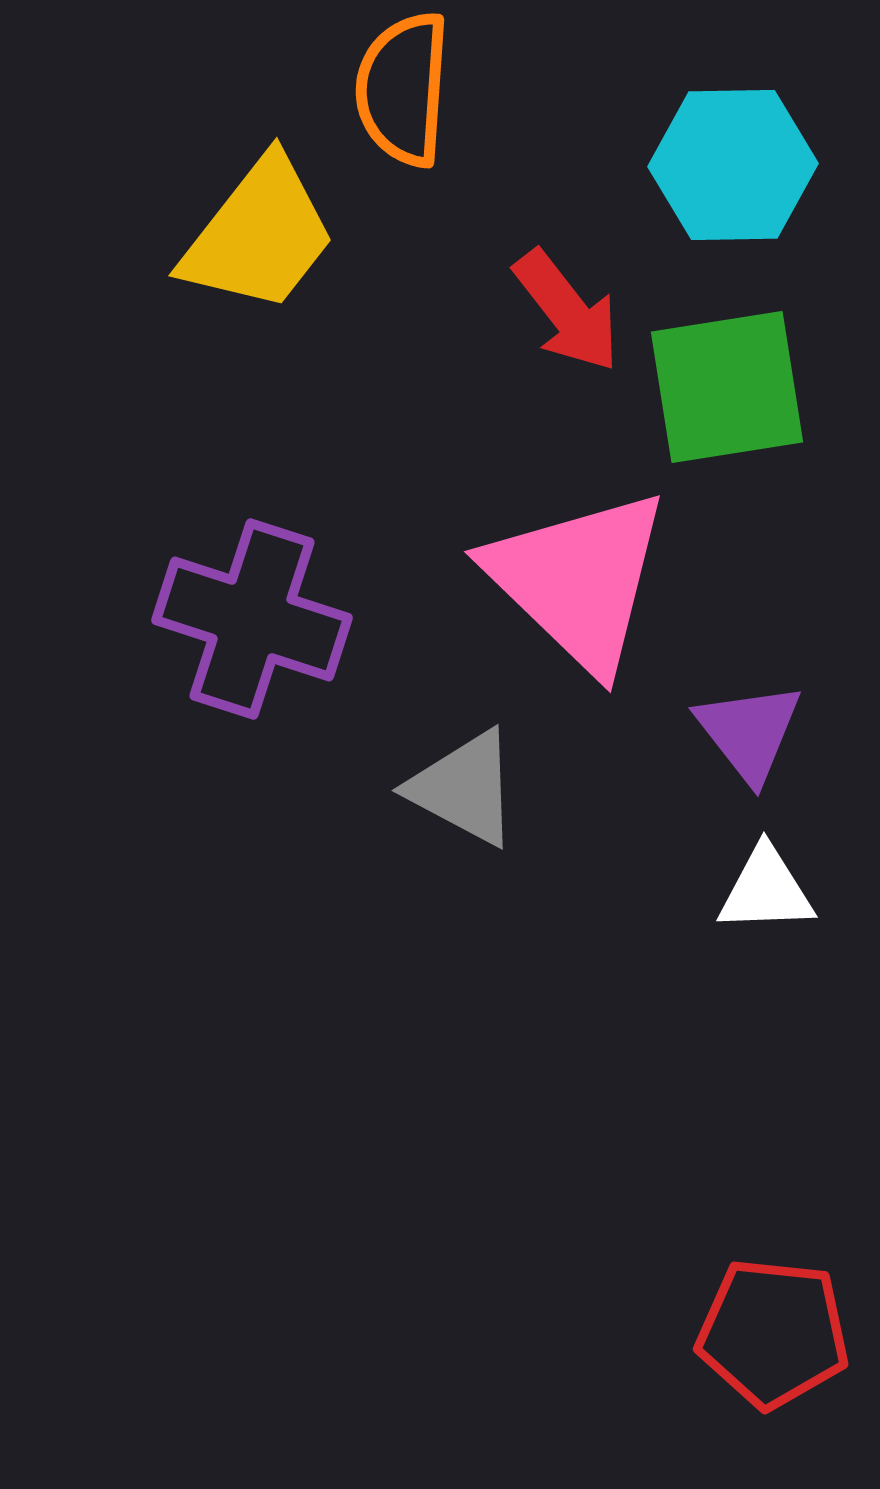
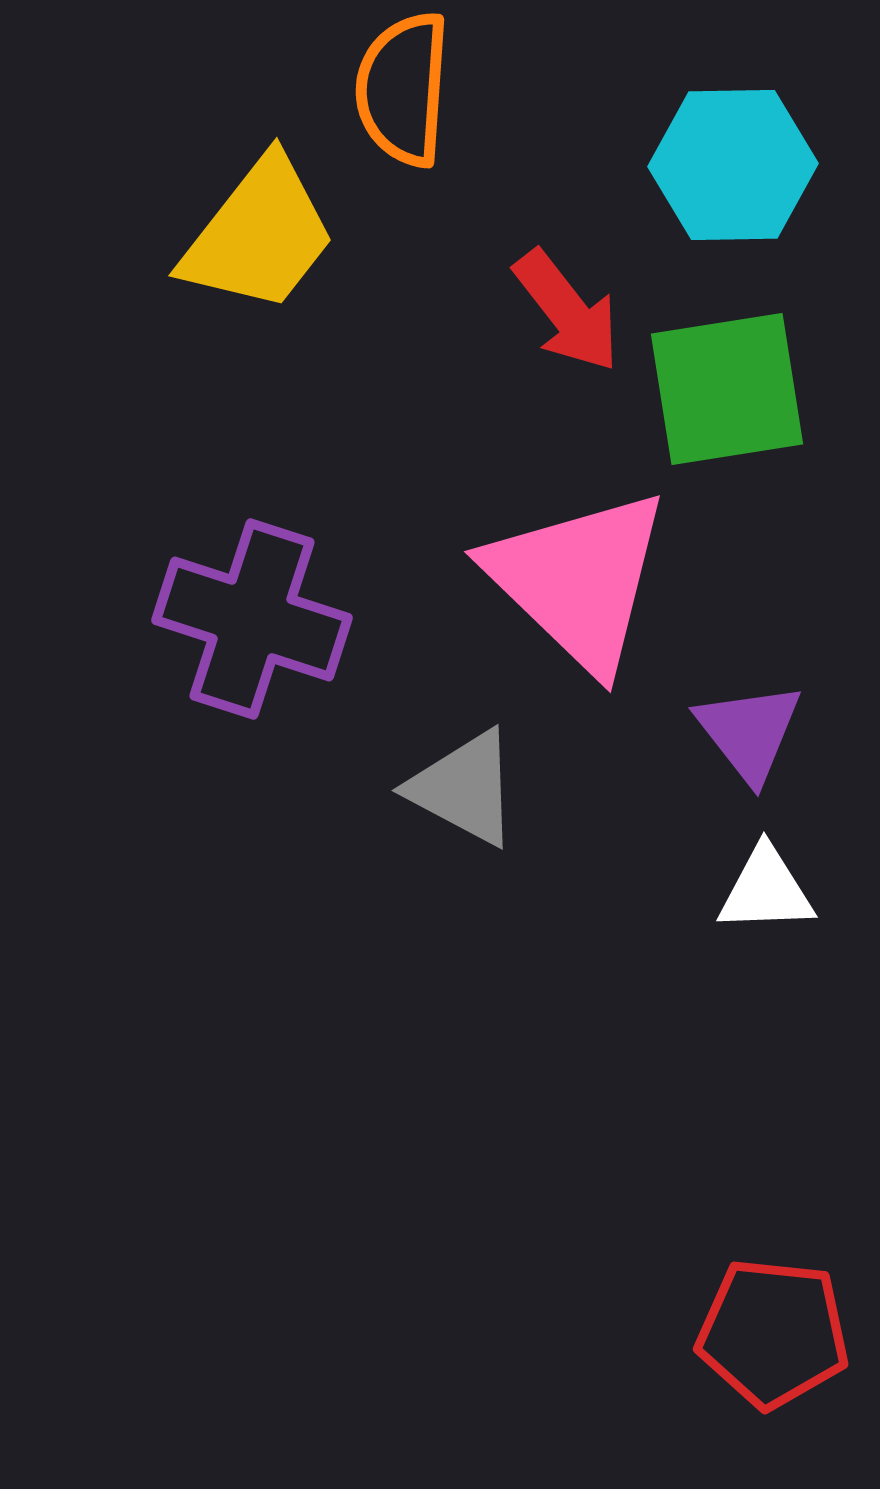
green square: moved 2 px down
